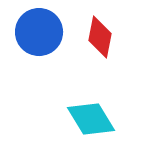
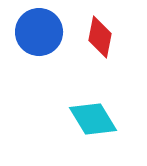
cyan diamond: moved 2 px right
